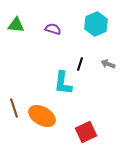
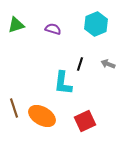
green triangle: rotated 24 degrees counterclockwise
red square: moved 1 px left, 11 px up
